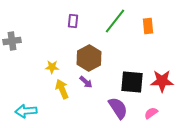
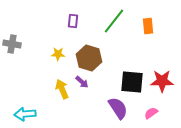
green line: moved 1 px left
gray cross: moved 3 px down; rotated 18 degrees clockwise
brown hexagon: rotated 15 degrees counterclockwise
yellow star: moved 6 px right, 13 px up
purple arrow: moved 4 px left
cyan arrow: moved 1 px left, 3 px down
